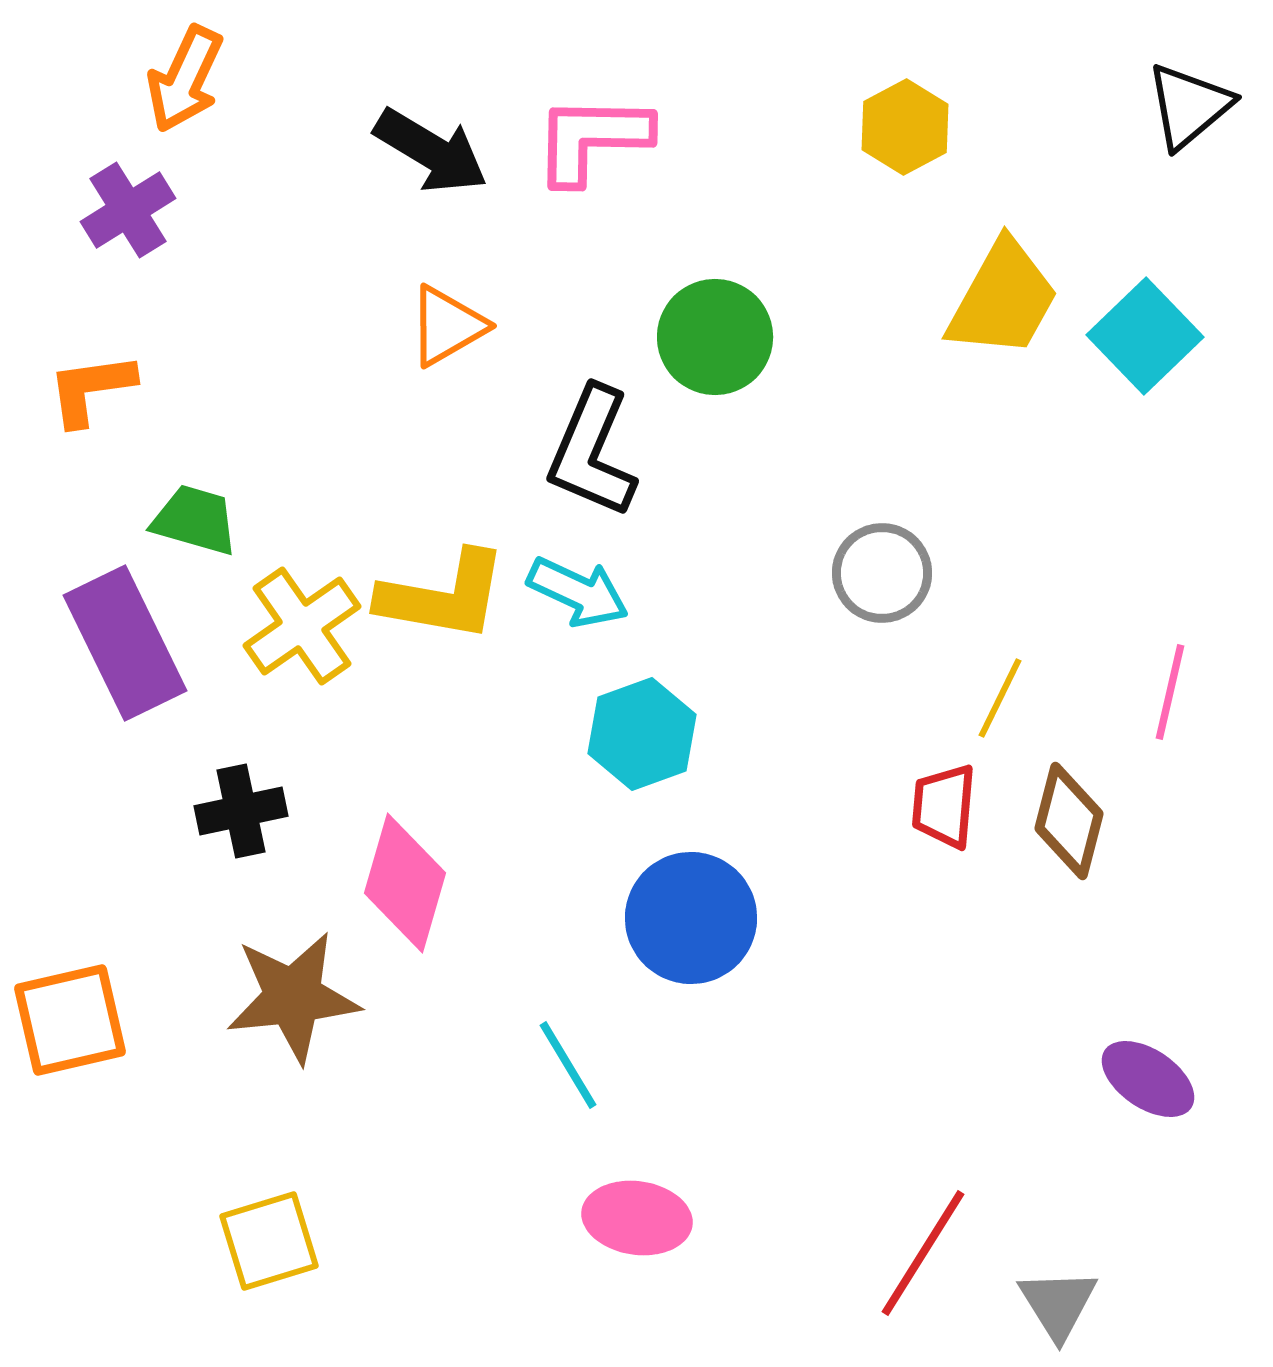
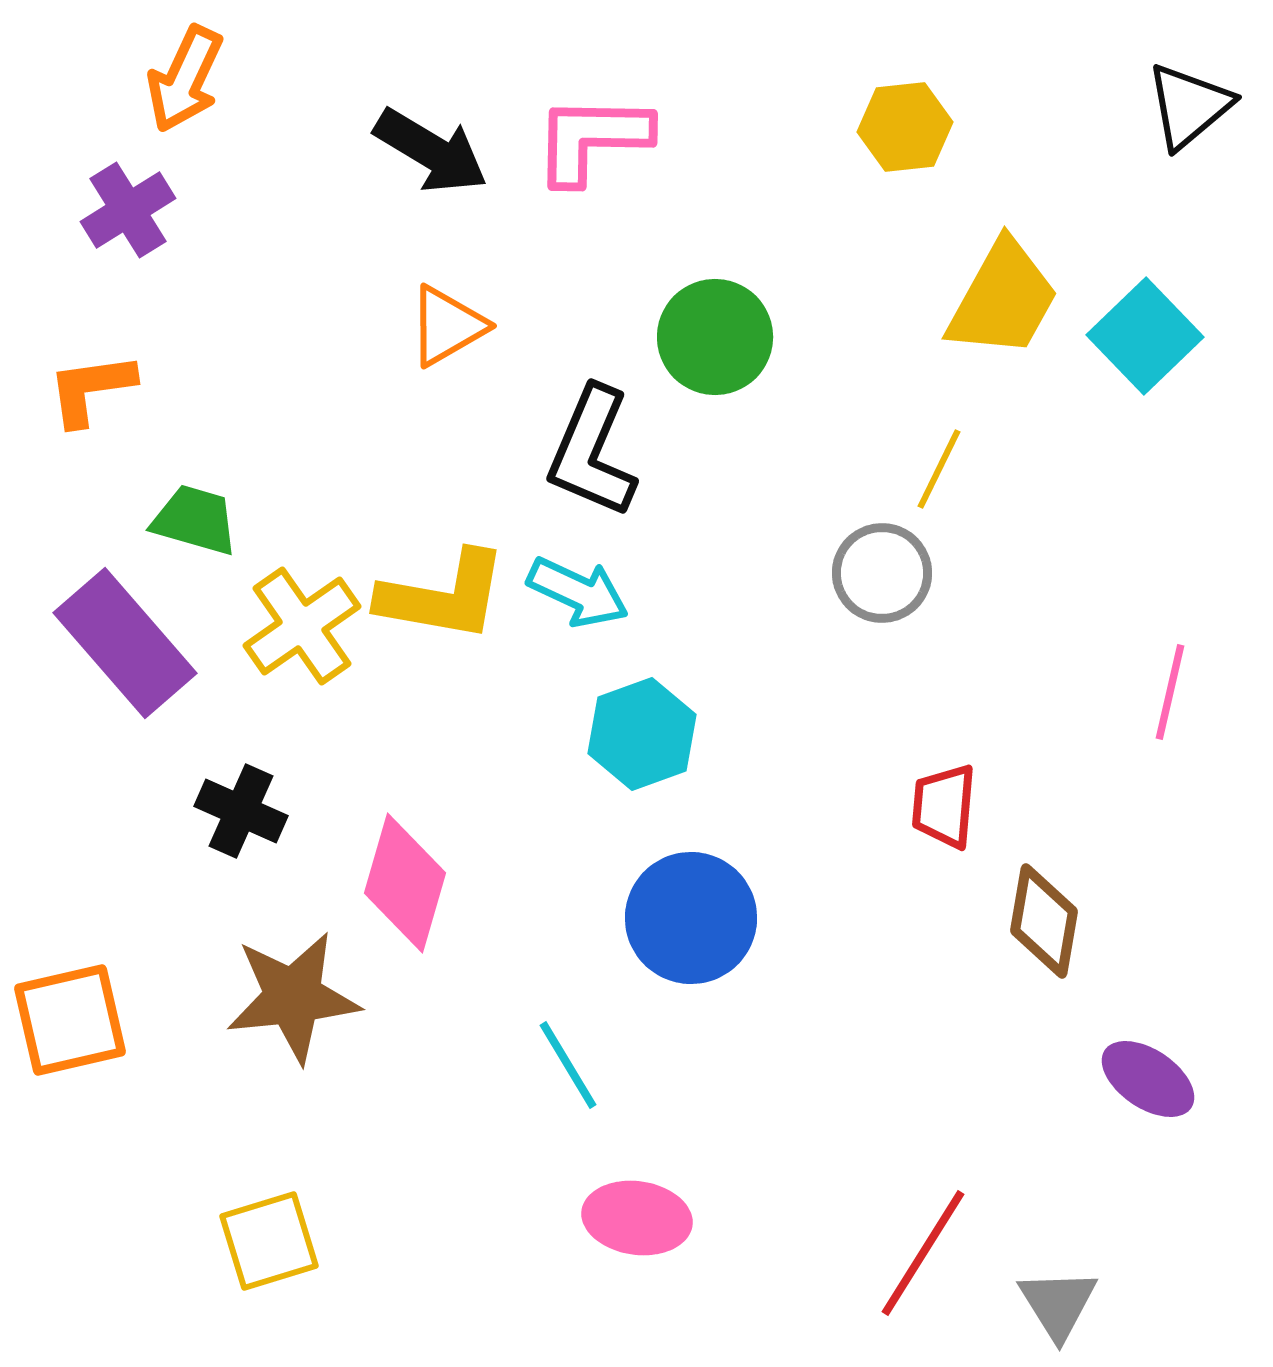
yellow hexagon: rotated 22 degrees clockwise
purple rectangle: rotated 15 degrees counterclockwise
yellow line: moved 61 px left, 229 px up
black cross: rotated 36 degrees clockwise
brown diamond: moved 25 px left, 100 px down; rotated 5 degrees counterclockwise
